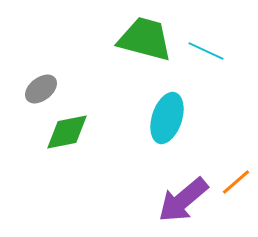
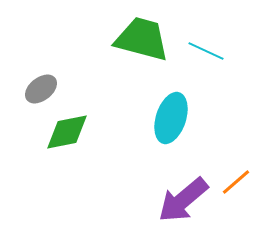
green trapezoid: moved 3 px left
cyan ellipse: moved 4 px right
